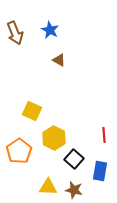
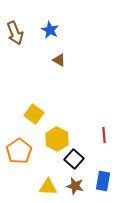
yellow square: moved 2 px right, 3 px down; rotated 12 degrees clockwise
yellow hexagon: moved 3 px right, 1 px down
blue rectangle: moved 3 px right, 10 px down
brown star: moved 1 px right, 4 px up
